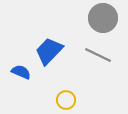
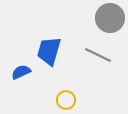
gray circle: moved 7 px right
blue trapezoid: rotated 28 degrees counterclockwise
blue semicircle: rotated 48 degrees counterclockwise
